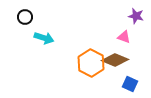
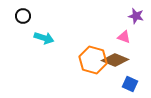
black circle: moved 2 px left, 1 px up
orange hexagon: moved 2 px right, 3 px up; rotated 12 degrees counterclockwise
